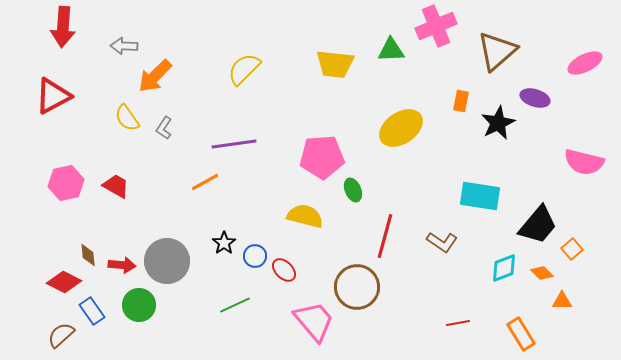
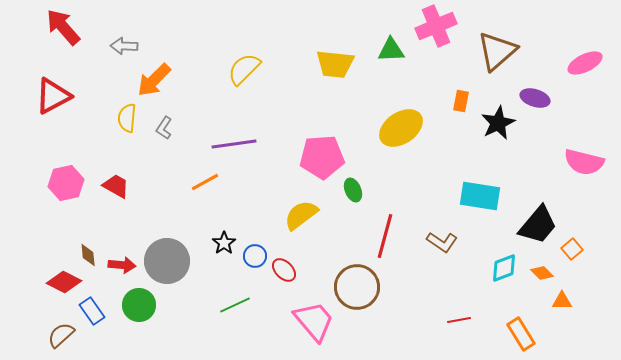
red arrow at (63, 27): rotated 135 degrees clockwise
orange arrow at (155, 76): moved 1 px left, 4 px down
yellow semicircle at (127, 118): rotated 40 degrees clockwise
yellow semicircle at (305, 216): moved 4 px left, 1 px up; rotated 51 degrees counterclockwise
red line at (458, 323): moved 1 px right, 3 px up
